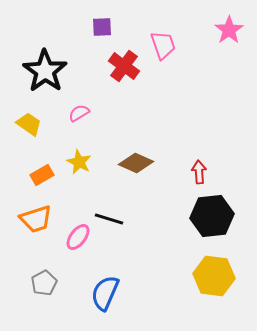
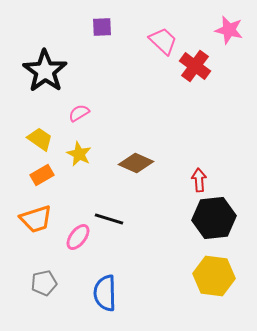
pink star: rotated 24 degrees counterclockwise
pink trapezoid: moved 4 px up; rotated 28 degrees counterclockwise
red cross: moved 71 px right
yellow trapezoid: moved 11 px right, 15 px down
yellow star: moved 8 px up
red arrow: moved 8 px down
black hexagon: moved 2 px right, 2 px down
gray pentagon: rotated 15 degrees clockwise
blue semicircle: rotated 24 degrees counterclockwise
